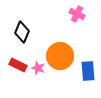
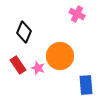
black diamond: moved 2 px right
red rectangle: rotated 30 degrees clockwise
blue rectangle: moved 2 px left, 14 px down
